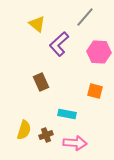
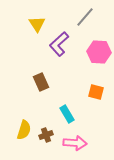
yellow triangle: rotated 18 degrees clockwise
orange square: moved 1 px right, 1 px down
cyan rectangle: rotated 48 degrees clockwise
